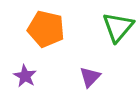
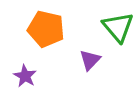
green triangle: rotated 20 degrees counterclockwise
purple triangle: moved 17 px up
